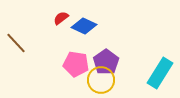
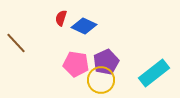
red semicircle: rotated 35 degrees counterclockwise
purple pentagon: rotated 10 degrees clockwise
cyan rectangle: moved 6 px left; rotated 20 degrees clockwise
